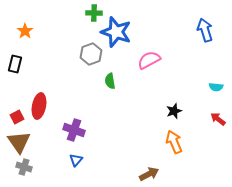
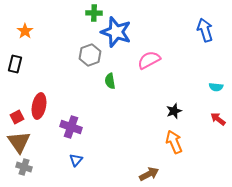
gray hexagon: moved 1 px left, 1 px down
purple cross: moved 3 px left, 3 px up
